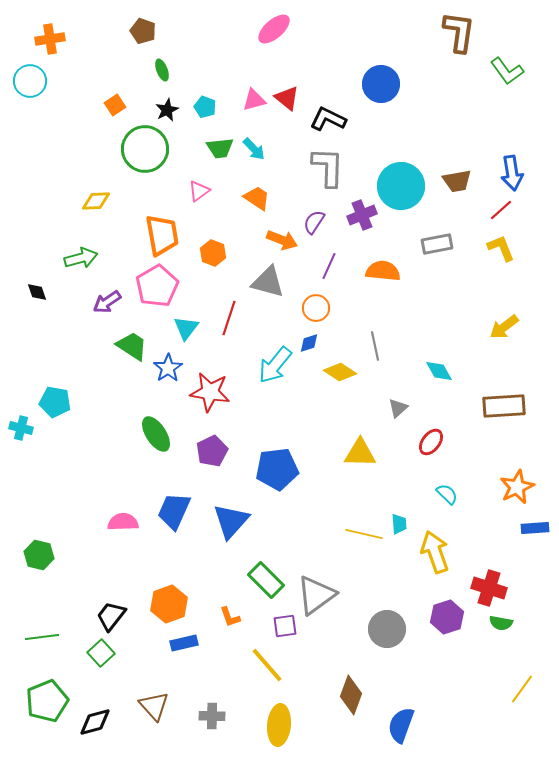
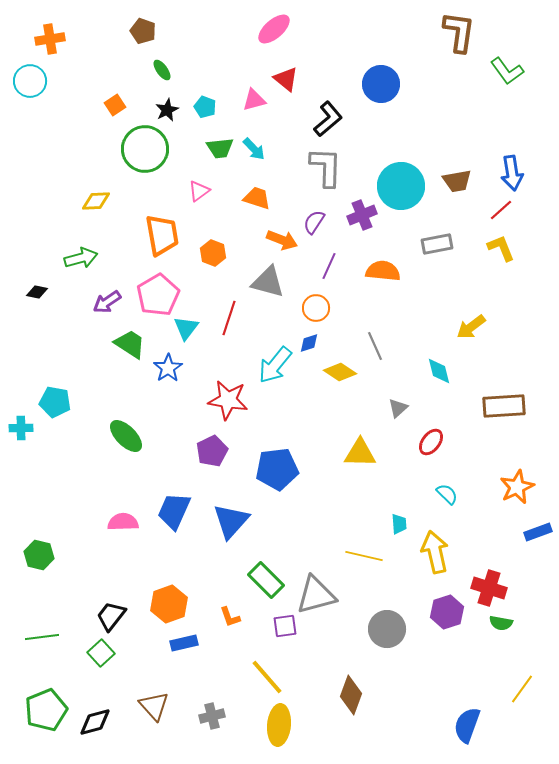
green ellipse at (162, 70): rotated 15 degrees counterclockwise
red triangle at (287, 98): moved 1 px left, 19 px up
black L-shape at (328, 119): rotated 114 degrees clockwise
gray L-shape at (328, 167): moved 2 px left
orange trapezoid at (257, 198): rotated 16 degrees counterclockwise
pink pentagon at (157, 286): moved 1 px right, 9 px down
black diamond at (37, 292): rotated 60 degrees counterclockwise
yellow arrow at (504, 327): moved 33 px left
green trapezoid at (132, 346): moved 2 px left, 2 px up
gray line at (375, 346): rotated 12 degrees counterclockwise
cyan diamond at (439, 371): rotated 16 degrees clockwise
red star at (210, 392): moved 18 px right, 8 px down
cyan cross at (21, 428): rotated 15 degrees counterclockwise
green ellipse at (156, 434): moved 30 px left, 2 px down; rotated 12 degrees counterclockwise
blue rectangle at (535, 528): moved 3 px right, 4 px down; rotated 16 degrees counterclockwise
yellow line at (364, 534): moved 22 px down
yellow arrow at (435, 552): rotated 6 degrees clockwise
gray triangle at (316, 595): rotated 21 degrees clockwise
purple hexagon at (447, 617): moved 5 px up
yellow line at (267, 665): moved 12 px down
green pentagon at (47, 701): moved 1 px left, 9 px down
gray cross at (212, 716): rotated 15 degrees counterclockwise
blue semicircle at (401, 725): moved 66 px right
